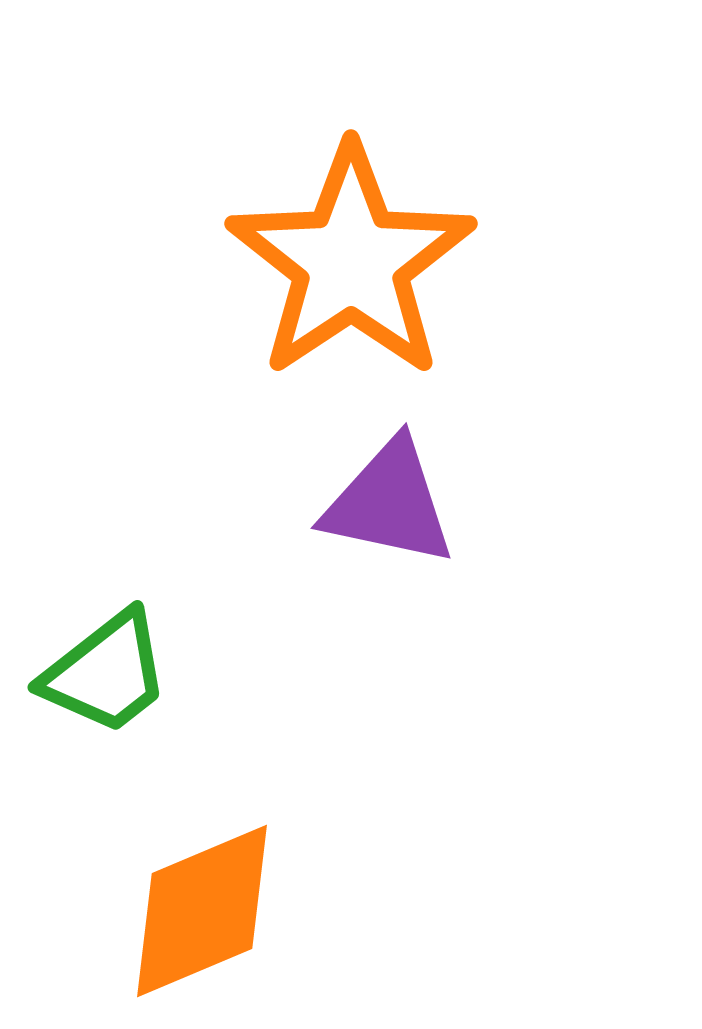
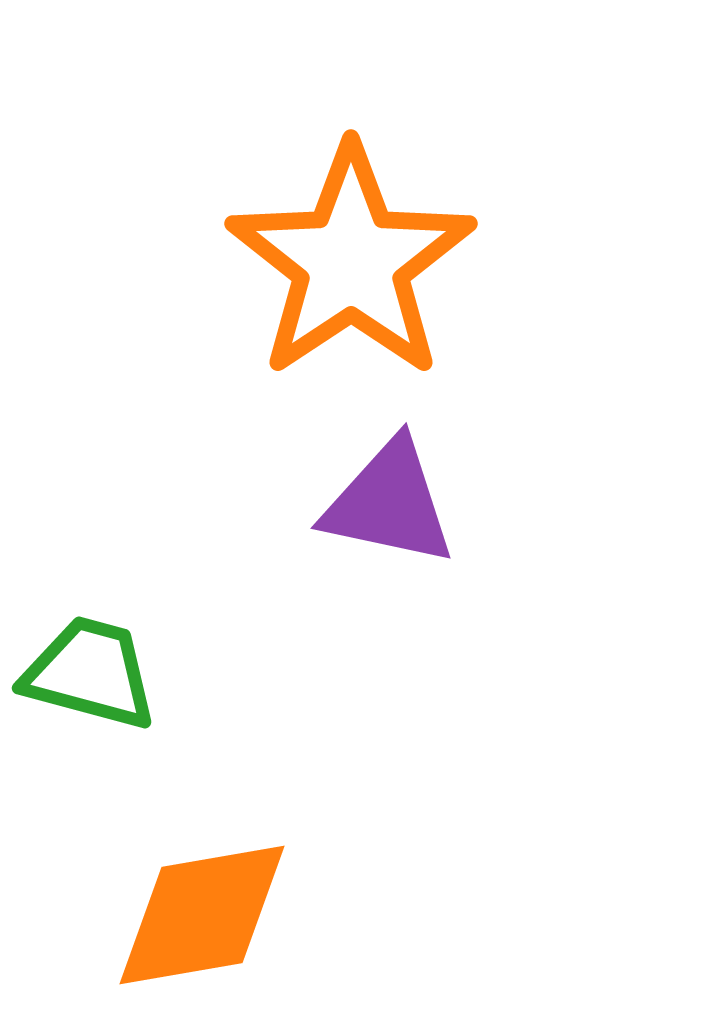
green trapezoid: moved 16 px left; rotated 127 degrees counterclockwise
orange diamond: moved 4 px down; rotated 13 degrees clockwise
